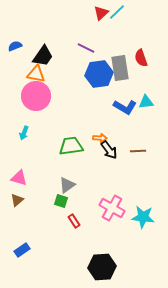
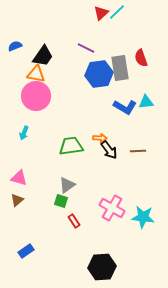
blue rectangle: moved 4 px right, 1 px down
